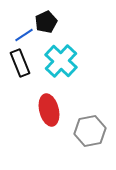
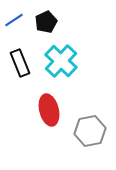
blue line: moved 10 px left, 15 px up
